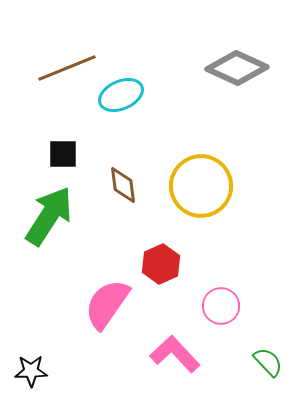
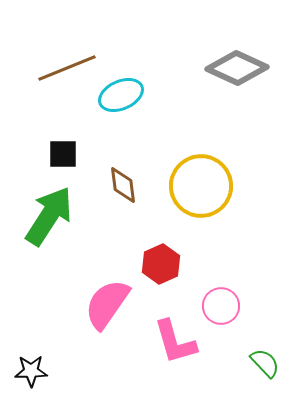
pink L-shape: moved 12 px up; rotated 153 degrees counterclockwise
green semicircle: moved 3 px left, 1 px down
